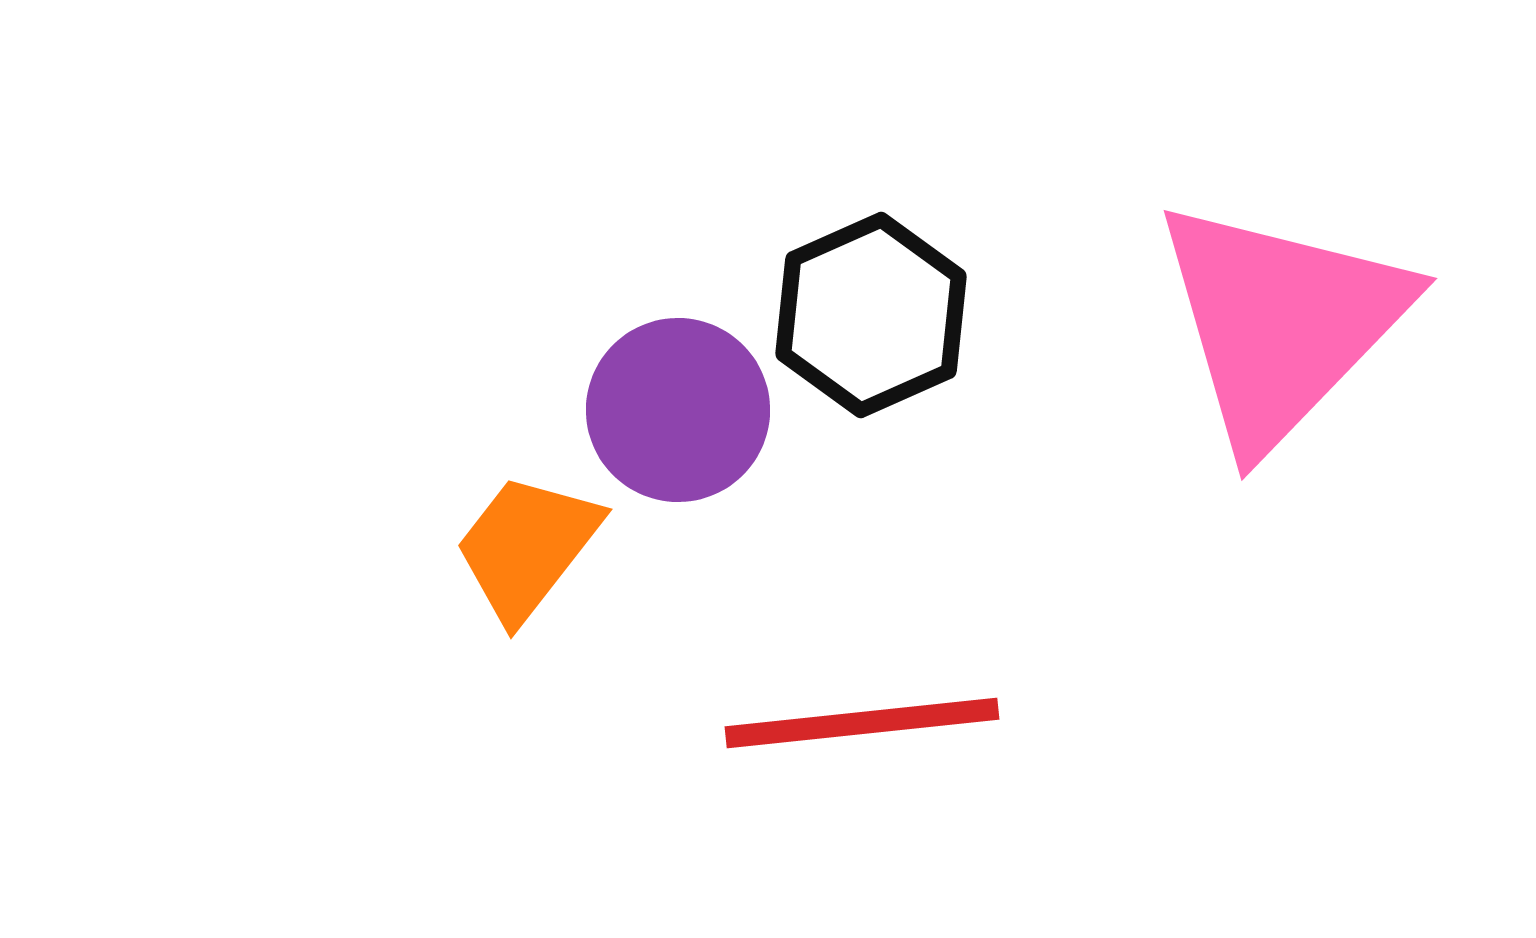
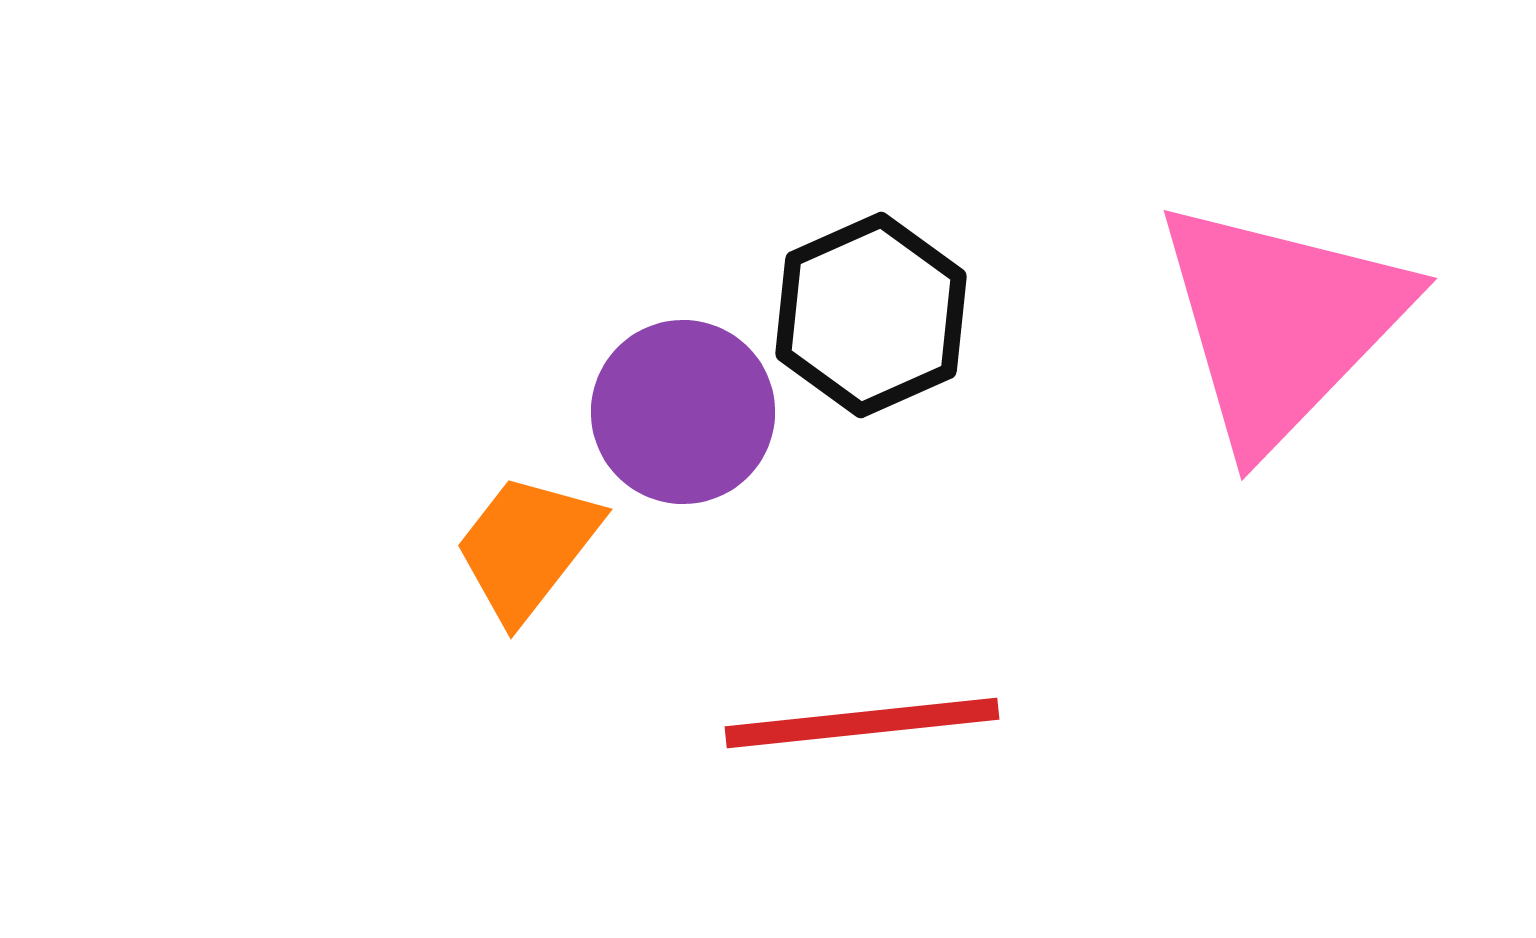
purple circle: moved 5 px right, 2 px down
